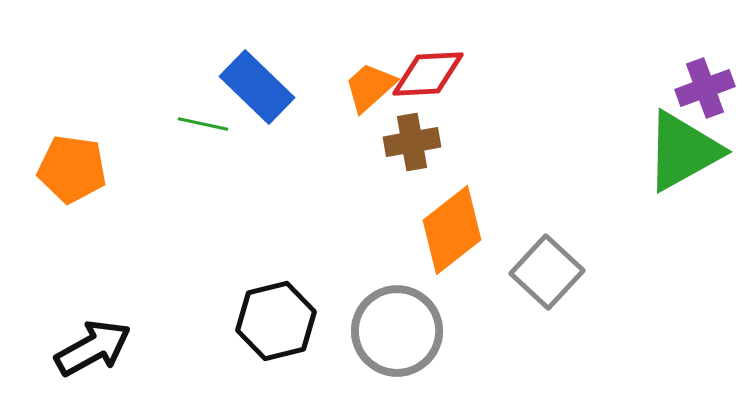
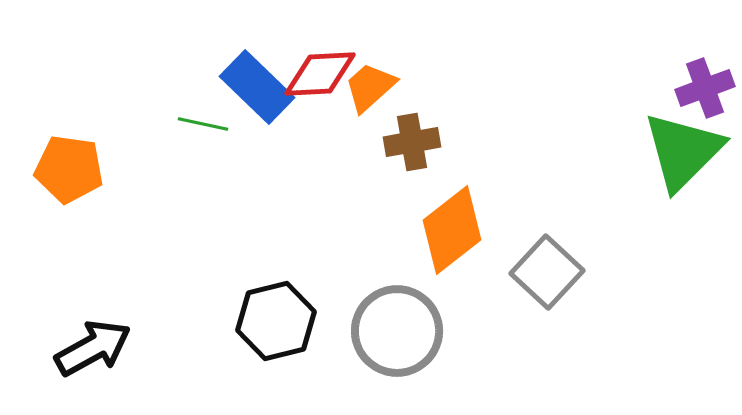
red diamond: moved 108 px left
green triangle: rotated 16 degrees counterclockwise
orange pentagon: moved 3 px left
